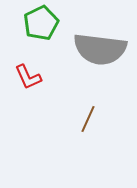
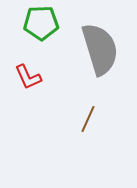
green pentagon: rotated 24 degrees clockwise
gray semicircle: rotated 114 degrees counterclockwise
